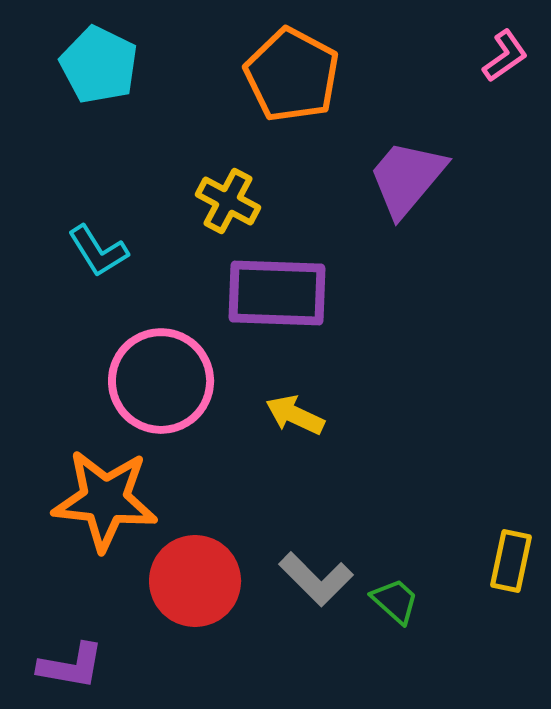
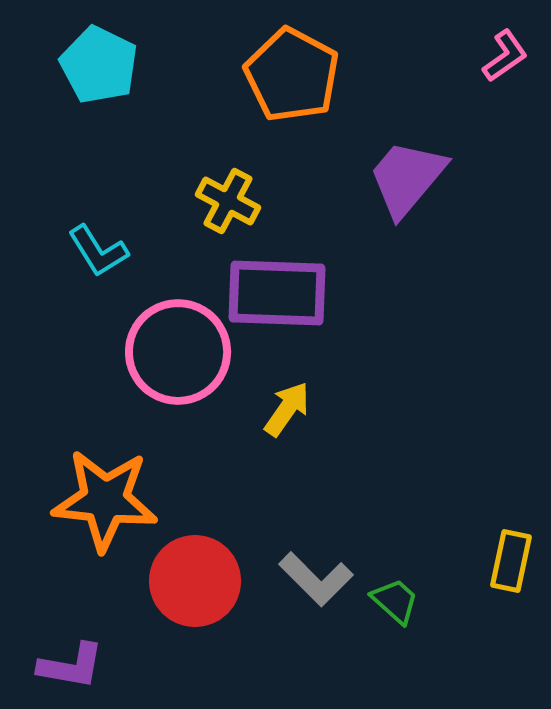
pink circle: moved 17 px right, 29 px up
yellow arrow: moved 8 px left, 6 px up; rotated 100 degrees clockwise
